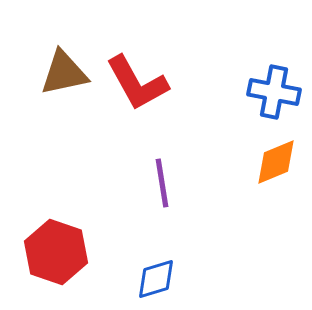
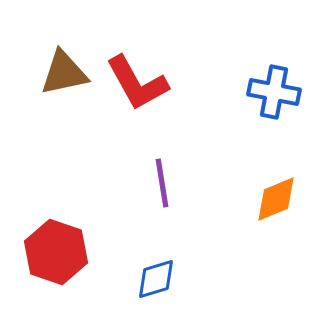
orange diamond: moved 37 px down
